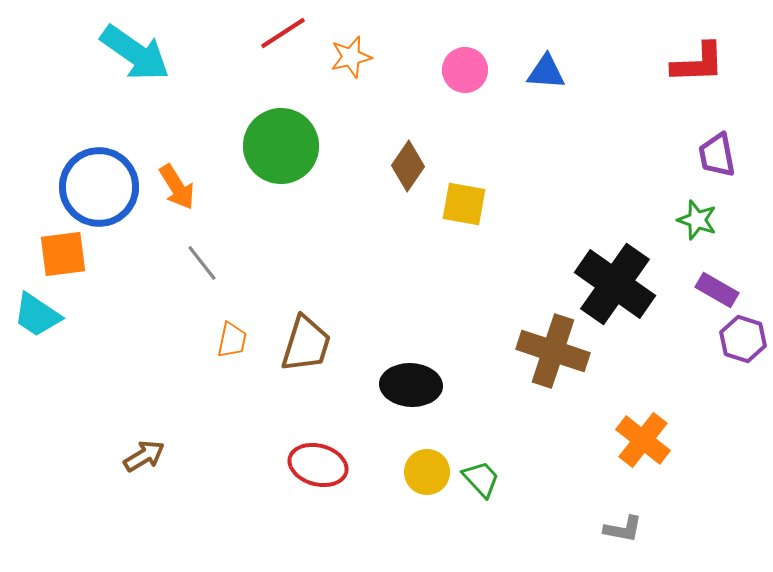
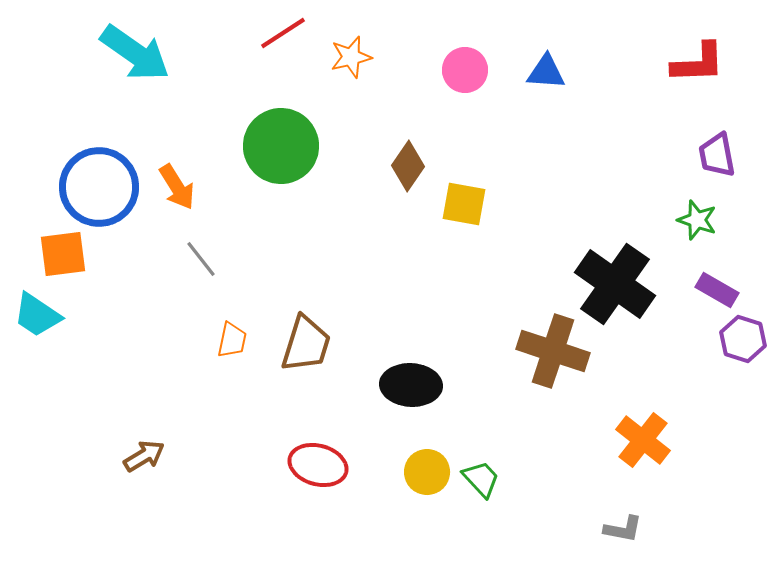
gray line: moved 1 px left, 4 px up
